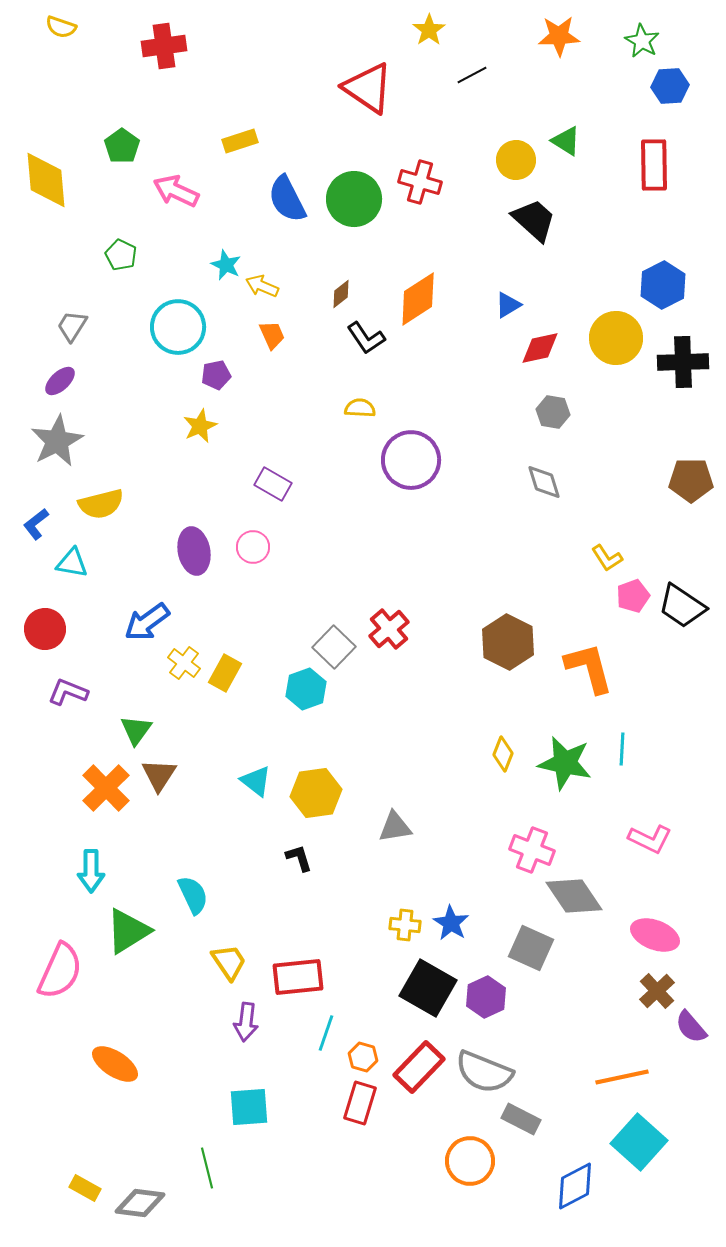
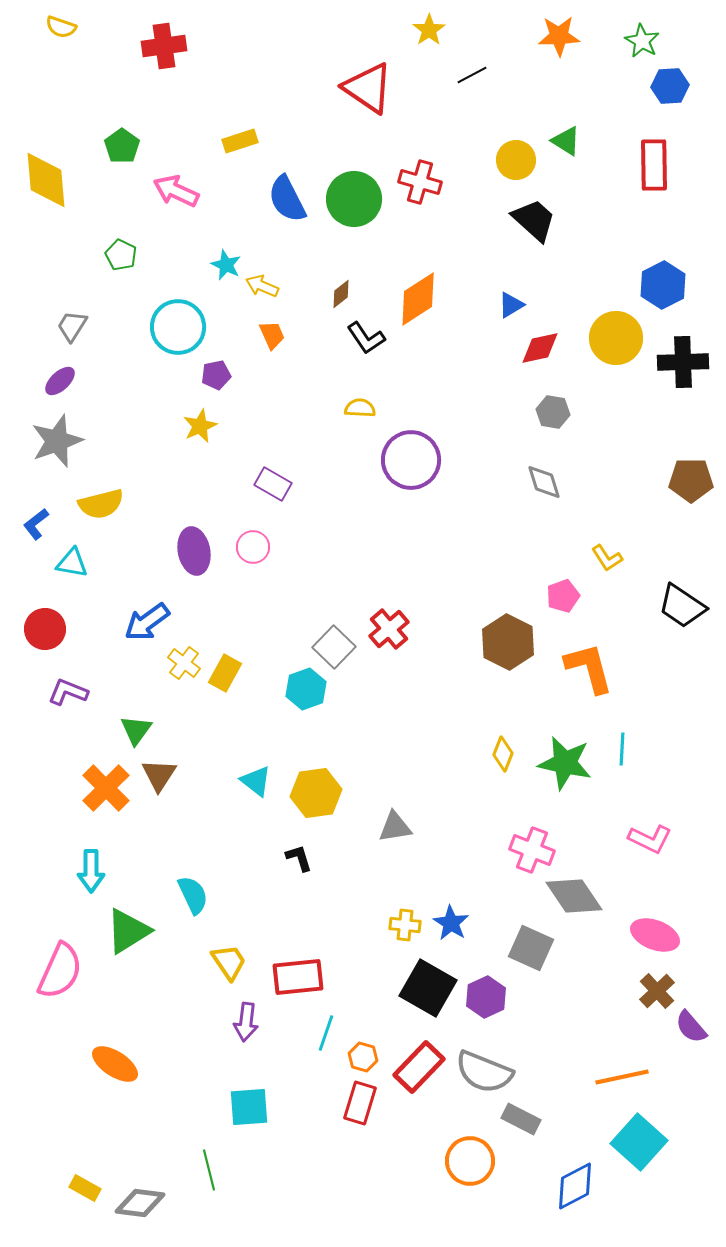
blue triangle at (508, 305): moved 3 px right
gray star at (57, 441): rotated 8 degrees clockwise
pink pentagon at (633, 596): moved 70 px left
green line at (207, 1168): moved 2 px right, 2 px down
